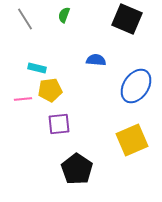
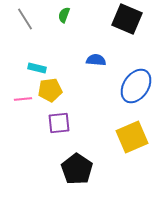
purple square: moved 1 px up
yellow square: moved 3 px up
